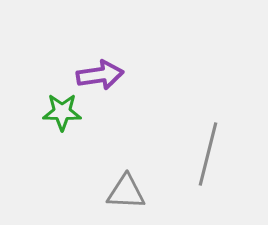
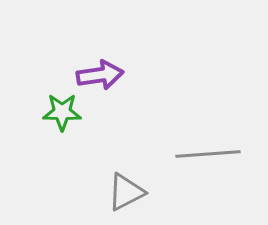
gray line: rotated 72 degrees clockwise
gray triangle: rotated 30 degrees counterclockwise
